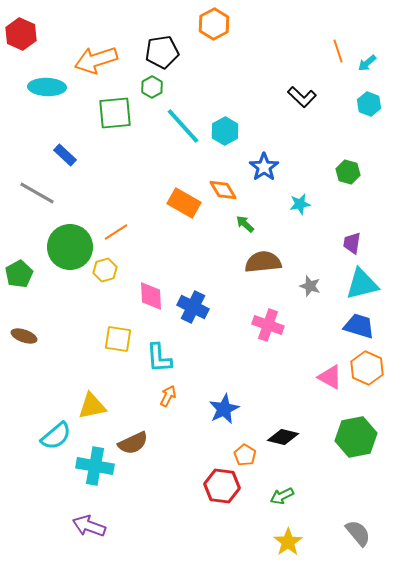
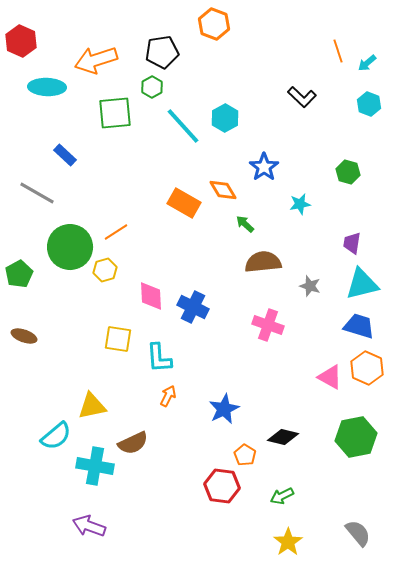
orange hexagon at (214, 24): rotated 12 degrees counterclockwise
red hexagon at (21, 34): moved 7 px down
cyan hexagon at (225, 131): moved 13 px up
